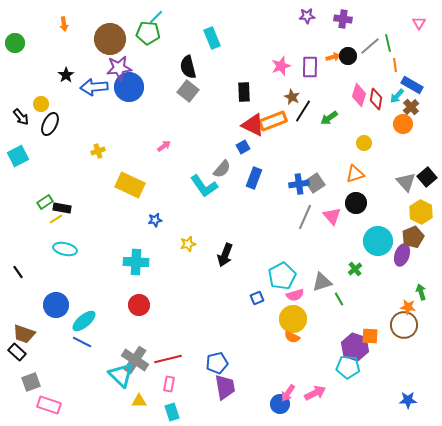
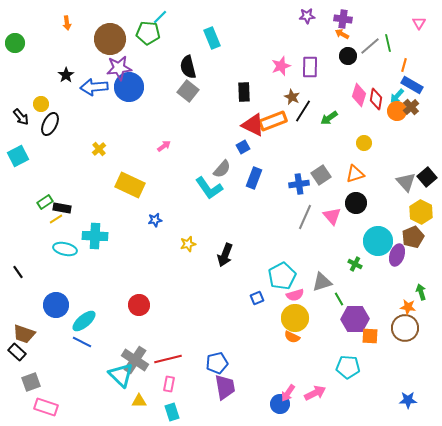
cyan line at (156, 17): moved 4 px right
orange arrow at (64, 24): moved 3 px right, 1 px up
orange arrow at (333, 57): moved 9 px right, 23 px up; rotated 136 degrees counterclockwise
orange line at (395, 65): moved 9 px right; rotated 24 degrees clockwise
orange circle at (403, 124): moved 6 px left, 13 px up
yellow cross at (98, 151): moved 1 px right, 2 px up; rotated 24 degrees counterclockwise
gray square at (315, 183): moved 6 px right, 8 px up
cyan L-shape at (204, 186): moved 5 px right, 2 px down
purple ellipse at (402, 255): moved 5 px left
cyan cross at (136, 262): moved 41 px left, 26 px up
green cross at (355, 269): moved 5 px up; rotated 24 degrees counterclockwise
yellow circle at (293, 319): moved 2 px right, 1 px up
brown circle at (404, 325): moved 1 px right, 3 px down
purple hexagon at (355, 347): moved 28 px up; rotated 20 degrees counterclockwise
pink rectangle at (49, 405): moved 3 px left, 2 px down
